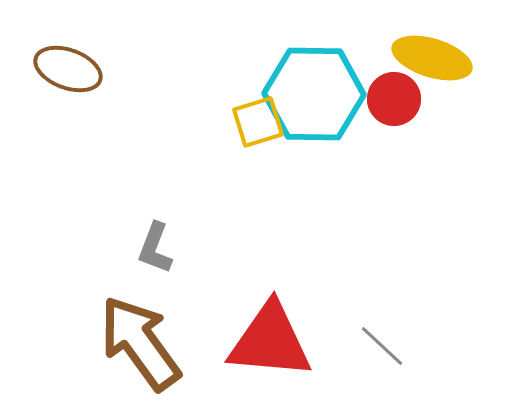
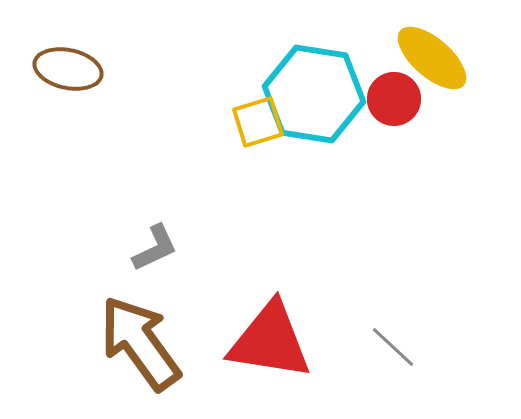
yellow ellipse: rotated 24 degrees clockwise
brown ellipse: rotated 8 degrees counterclockwise
cyan hexagon: rotated 8 degrees clockwise
gray L-shape: rotated 136 degrees counterclockwise
red triangle: rotated 4 degrees clockwise
gray line: moved 11 px right, 1 px down
